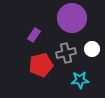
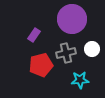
purple circle: moved 1 px down
